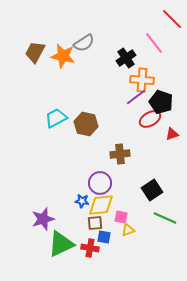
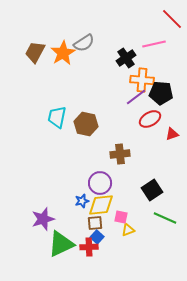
pink line: moved 1 px down; rotated 65 degrees counterclockwise
orange star: moved 3 px up; rotated 30 degrees clockwise
black pentagon: moved 9 px up; rotated 15 degrees counterclockwise
cyan trapezoid: moved 1 px right, 1 px up; rotated 50 degrees counterclockwise
blue star: rotated 24 degrees counterclockwise
blue square: moved 7 px left; rotated 32 degrees clockwise
red cross: moved 1 px left, 1 px up; rotated 12 degrees counterclockwise
